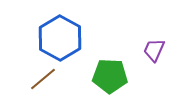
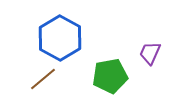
purple trapezoid: moved 4 px left, 3 px down
green pentagon: rotated 12 degrees counterclockwise
